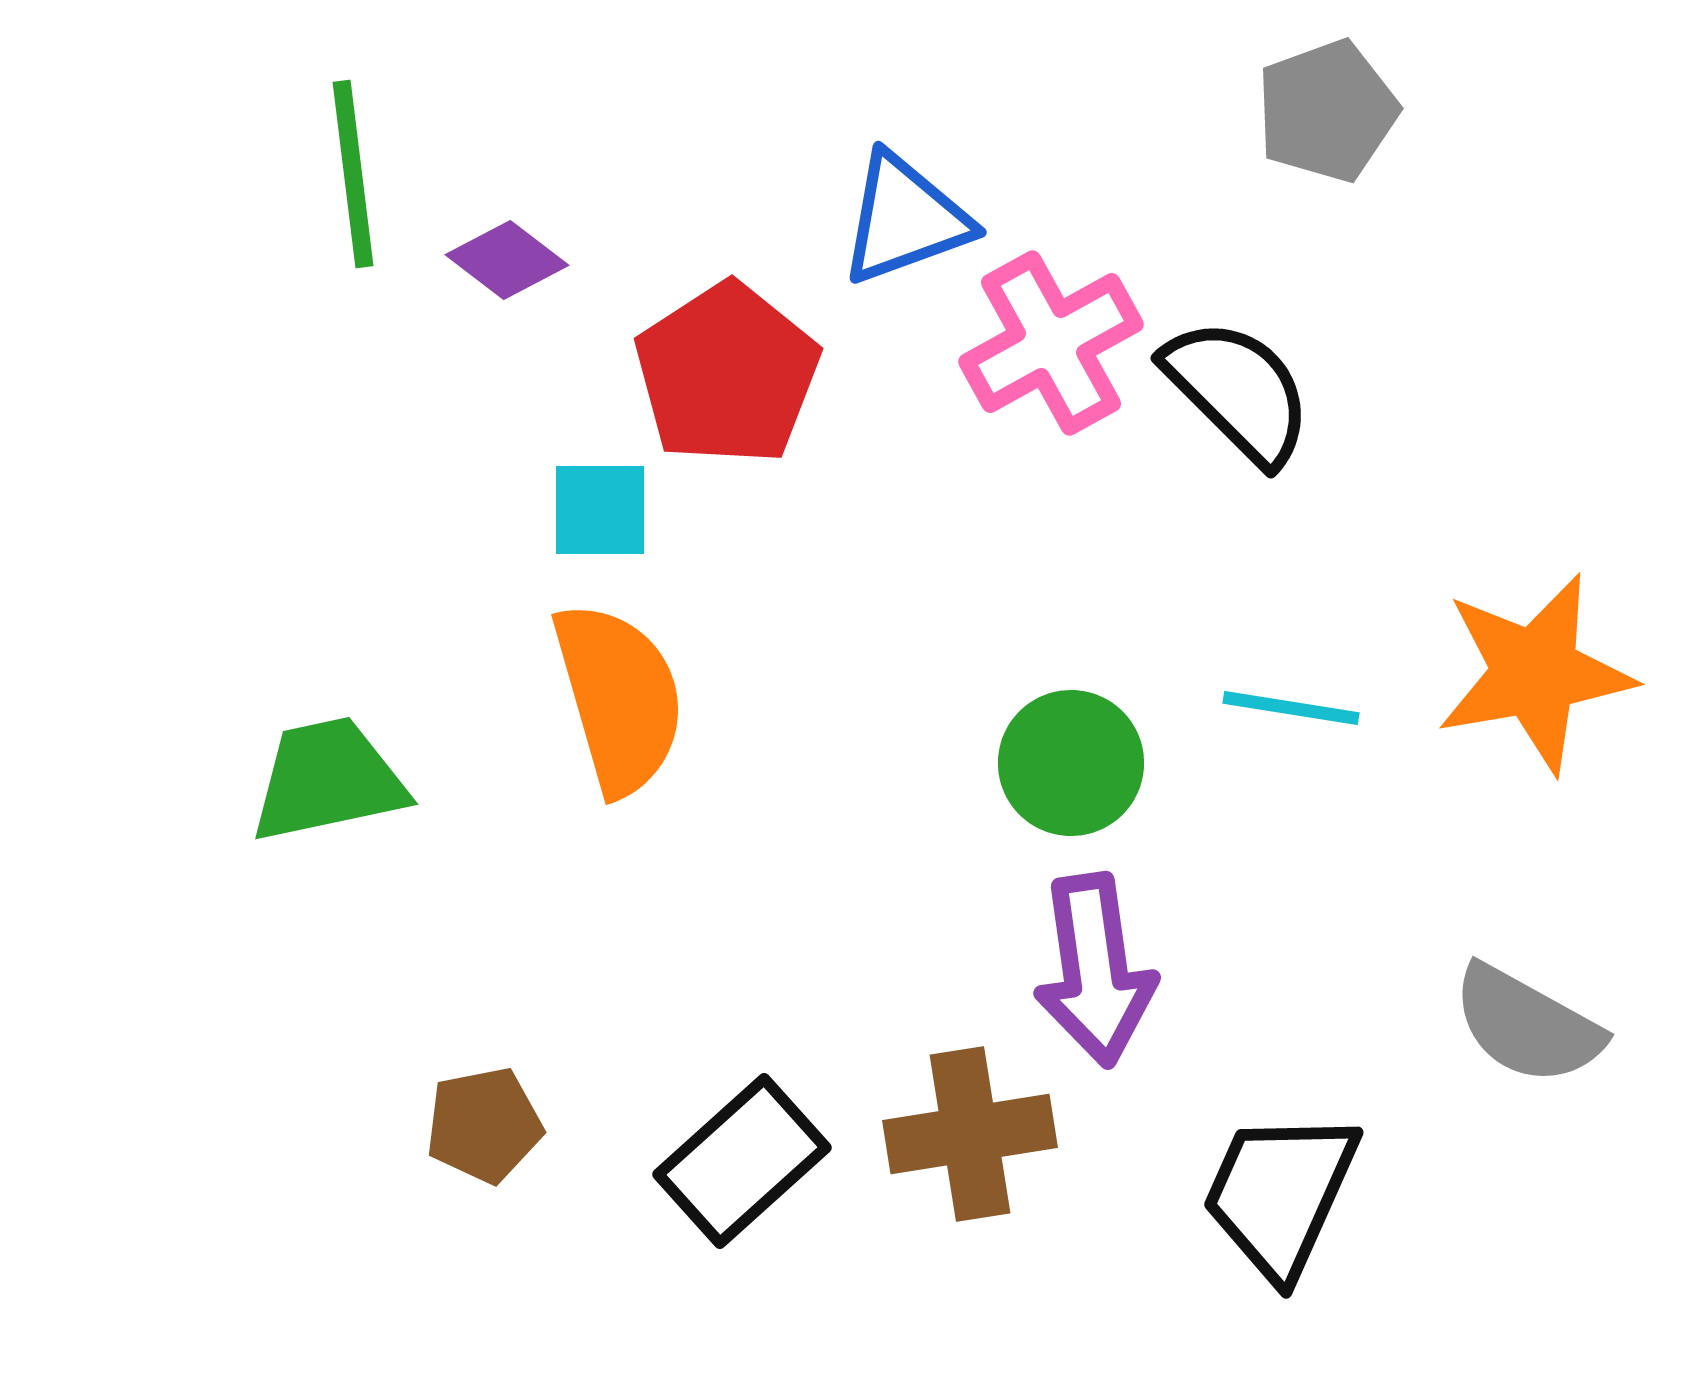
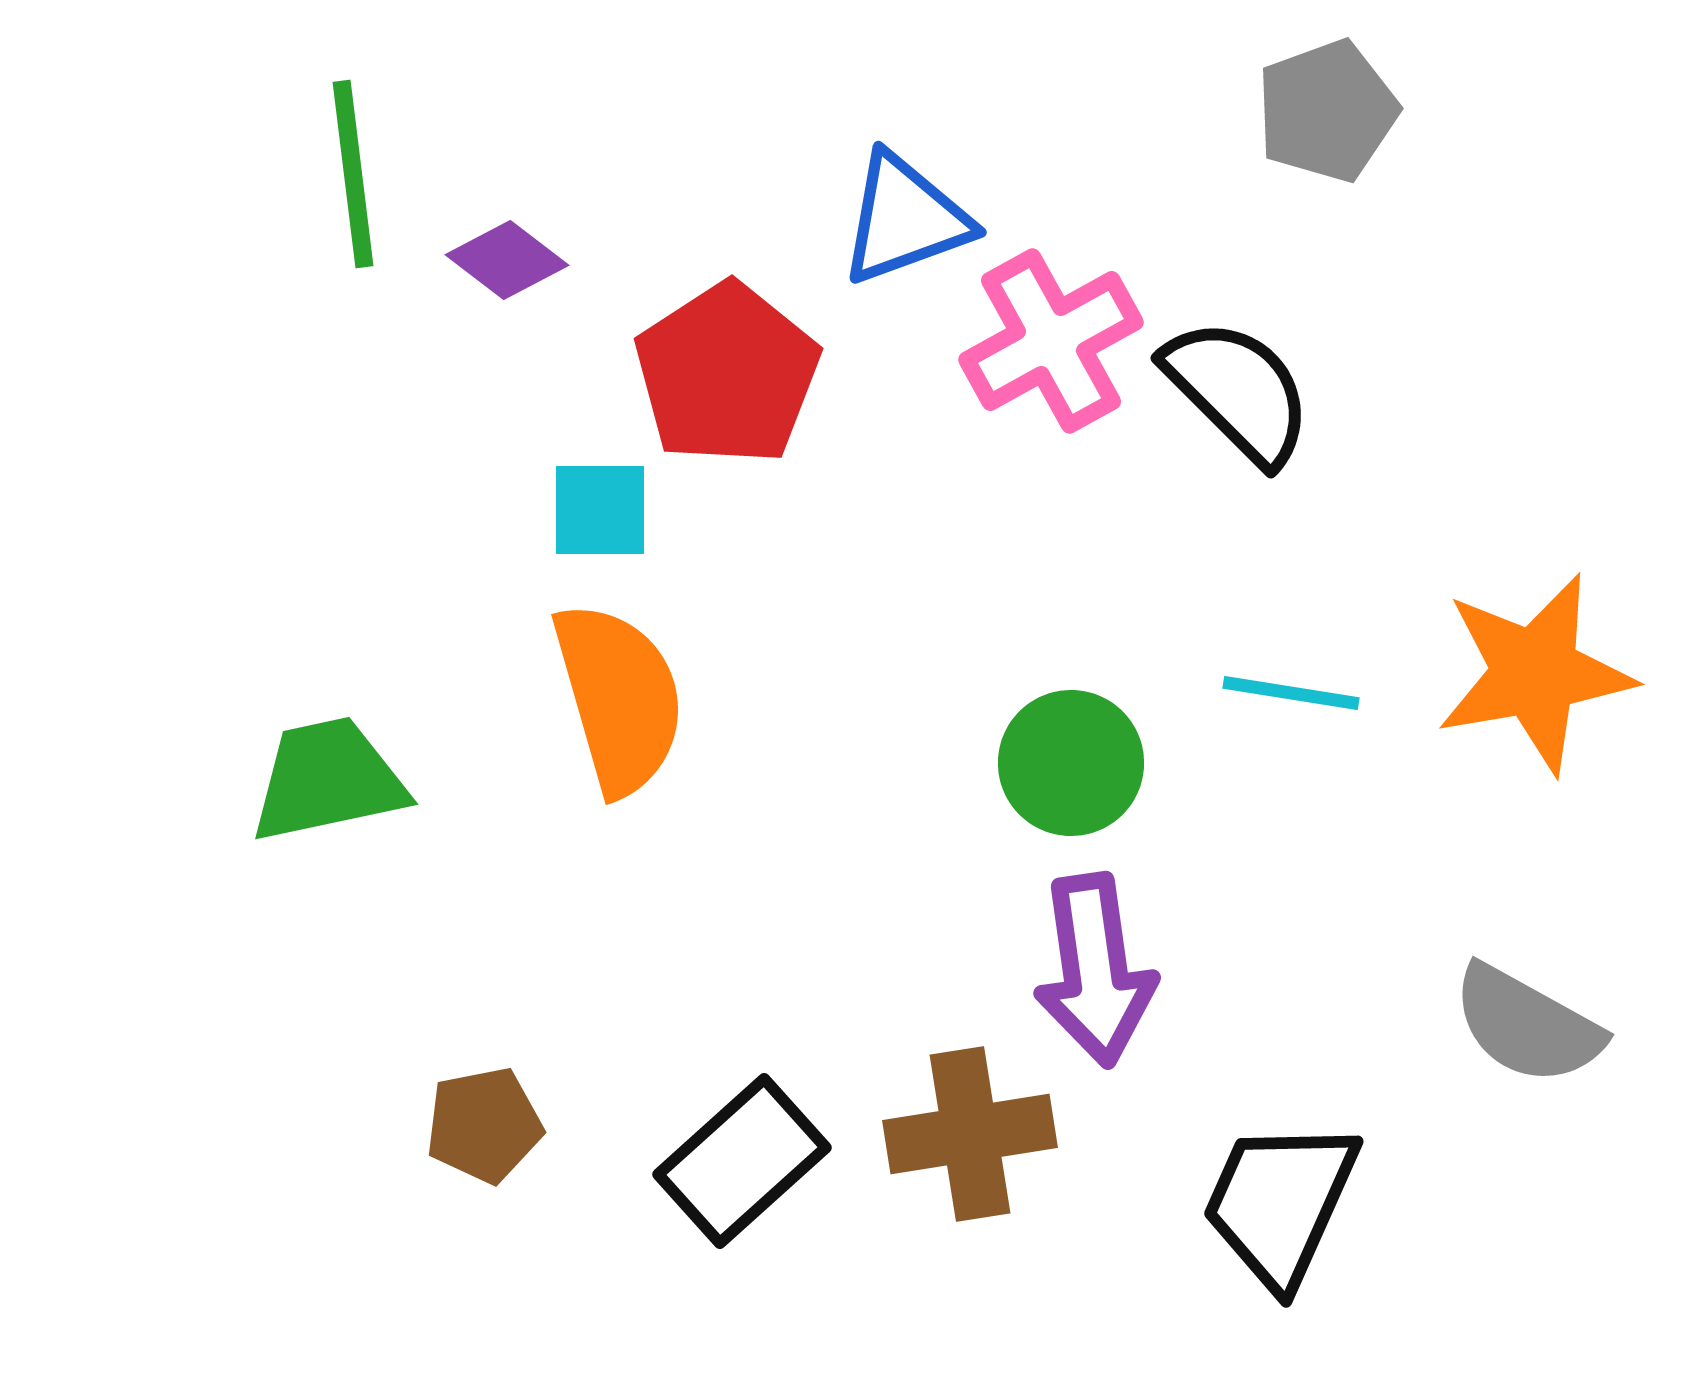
pink cross: moved 2 px up
cyan line: moved 15 px up
black trapezoid: moved 9 px down
